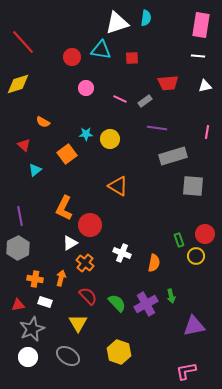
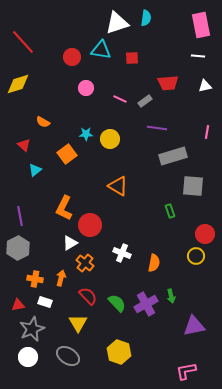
pink rectangle at (201, 25): rotated 20 degrees counterclockwise
green rectangle at (179, 240): moved 9 px left, 29 px up
